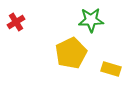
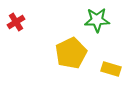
green star: moved 6 px right
